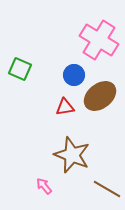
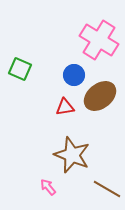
pink arrow: moved 4 px right, 1 px down
